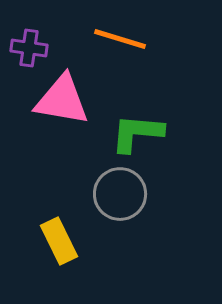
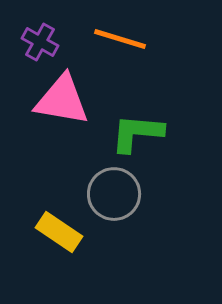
purple cross: moved 11 px right, 6 px up; rotated 21 degrees clockwise
gray circle: moved 6 px left
yellow rectangle: moved 9 px up; rotated 30 degrees counterclockwise
